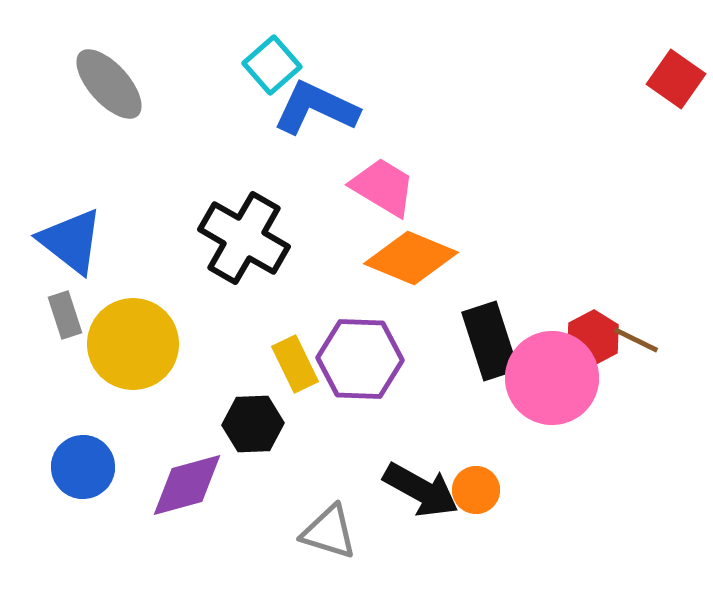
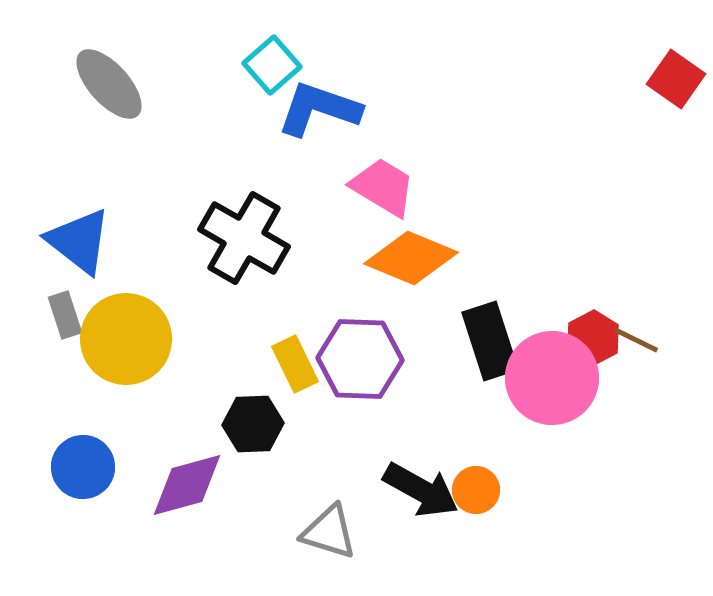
blue L-shape: moved 3 px right, 1 px down; rotated 6 degrees counterclockwise
blue triangle: moved 8 px right
yellow circle: moved 7 px left, 5 px up
